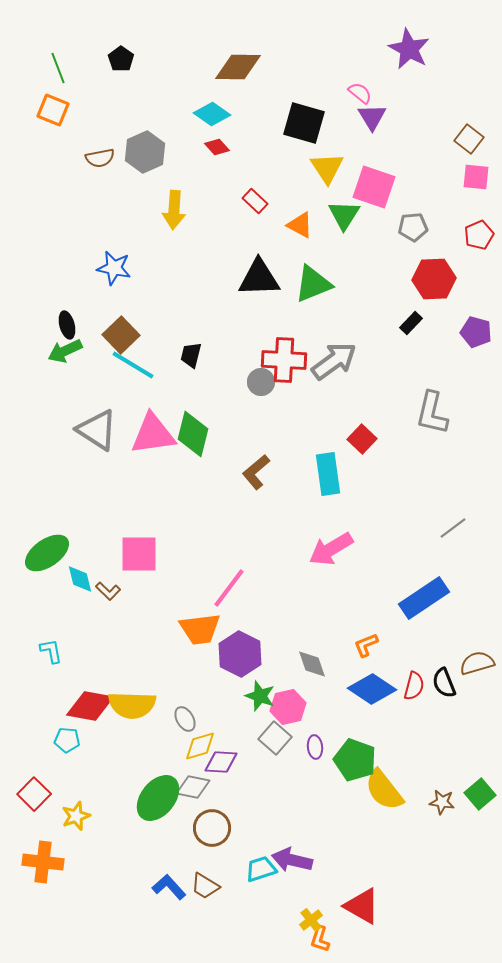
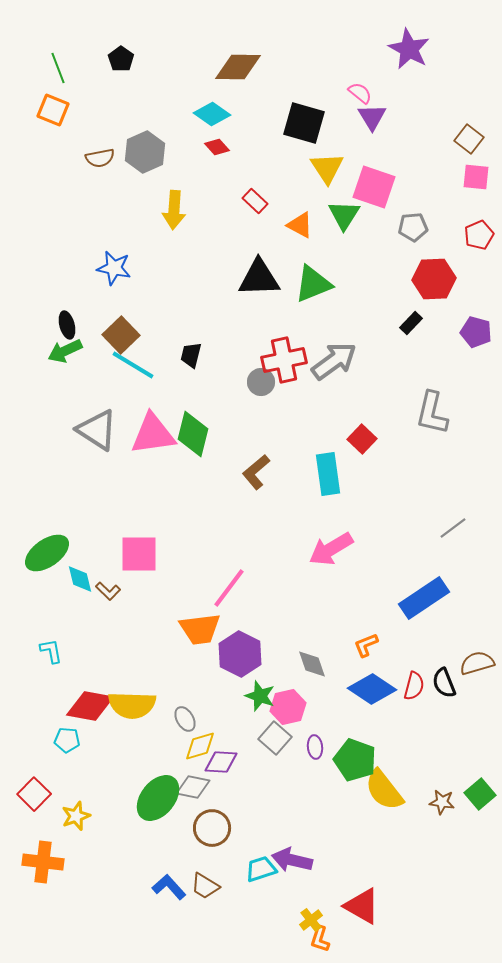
red cross at (284, 360): rotated 15 degrees counterclockwise
